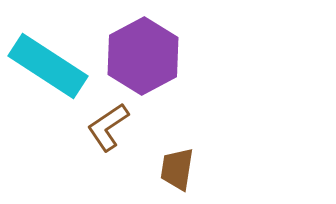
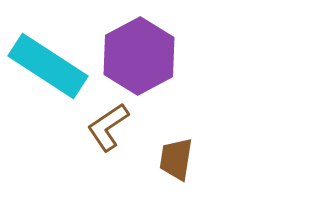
purple hexagon: moved 4 px left
brown trapezoid: moved 1 px left, 10 px up
